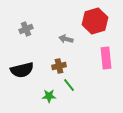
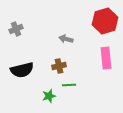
red hexagon: moved 10 px right
gray cross: moved 10 px left
green line: rotated 56 degrees counterclockwise
green star: rotated 16 degrees counterclockwise
